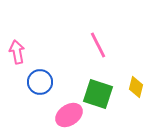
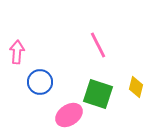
pink arrow: rotated 15 degrees clockwise
